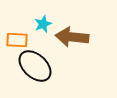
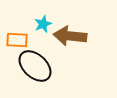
brown arrow: moved 2 px left, 1 px up
